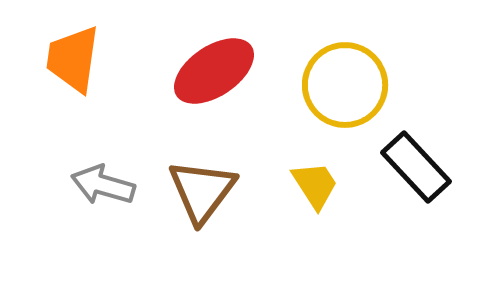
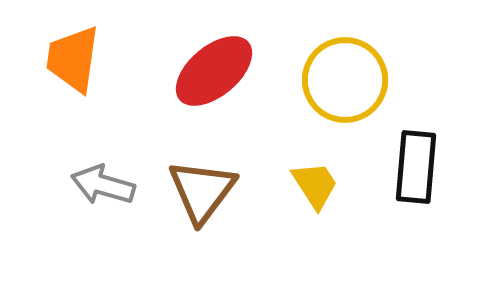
red ellipse: rotated 6 degrees counterclockwise
yellow circle: moved 5 px up
black rectangle: rotated 48 degrees clockwise
